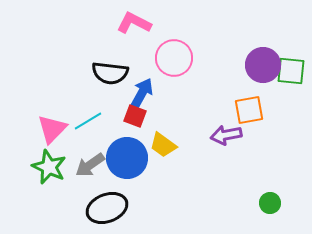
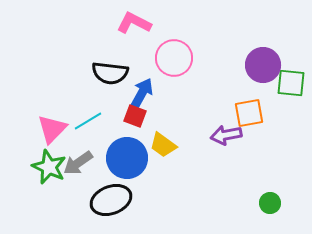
green square: moved 12 px down
orange square: moved 3 px down
gray arrow: moved 12 px left, 2 px up
black ellipse: moved 4 px right, 8 px up
